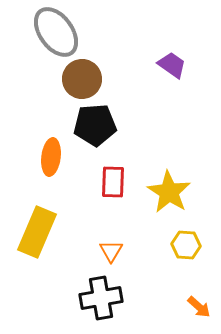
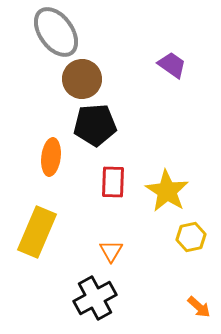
yellow star: moved 2 px left, 1 px up
yellow hexagon: moved 5 px right, 8 px up; rotated 16 degrees counterclockwise
black cross: moved 6 px left; rotated 18 degrees counterclockwise
